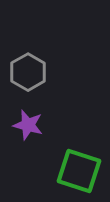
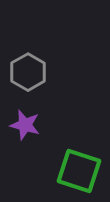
purple star: moved 3 px left
